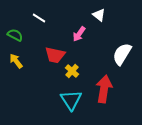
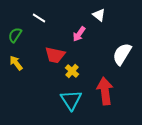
green semicircle: rotated 84 degrees counterclockwise
yellow arrow: moved 2 px down
red arrow: moved 1 px right, 2 px down; rotated 16 degrees counterclockwise
